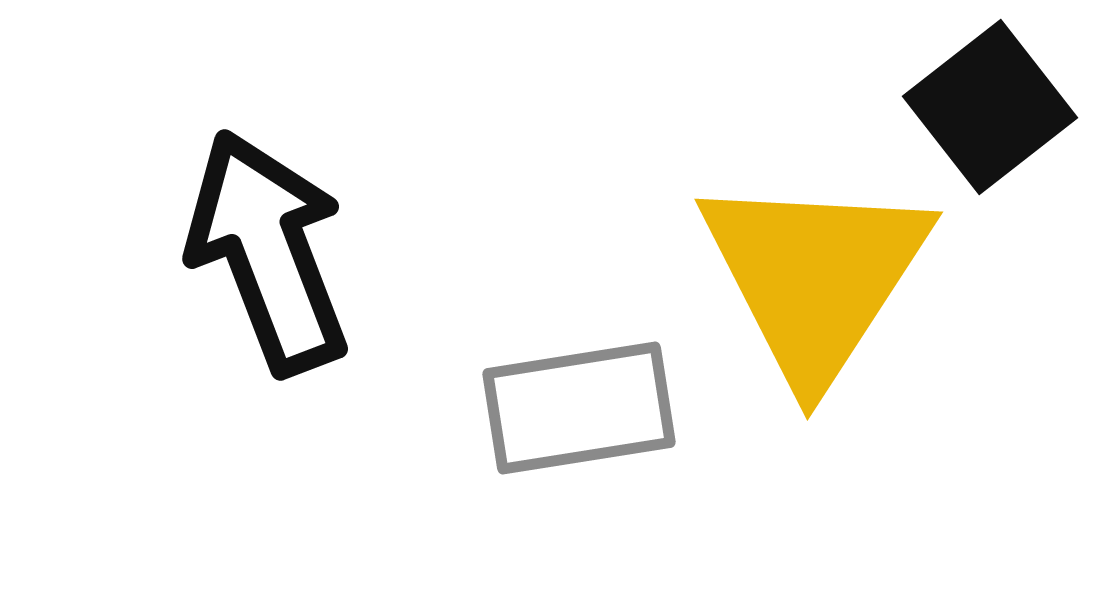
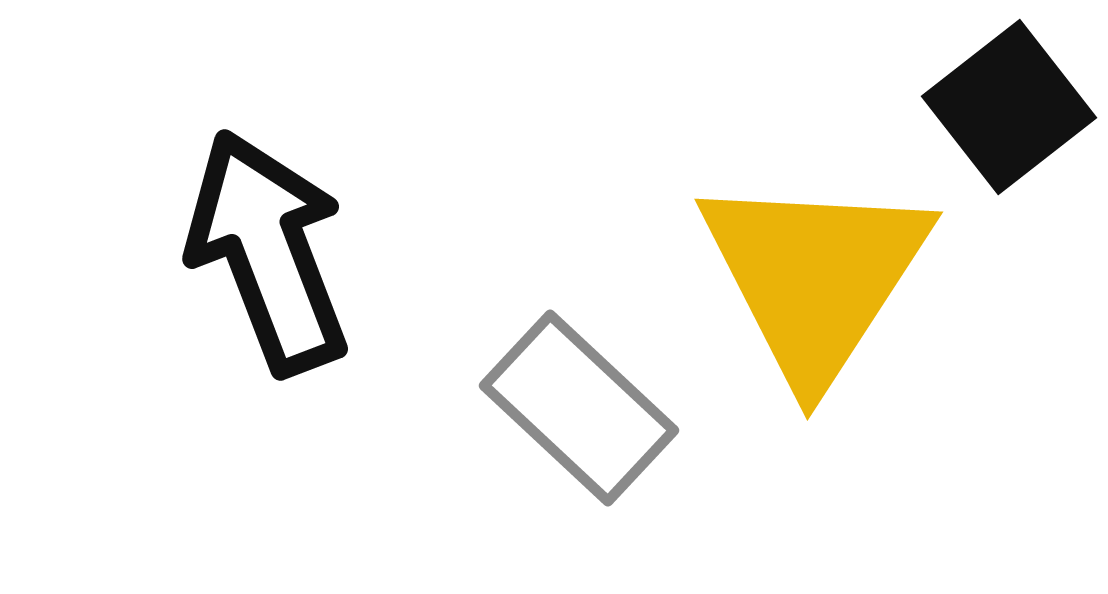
black square: moved 19 px right
gray rectangle: rotated 52 degrees clockwise
